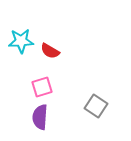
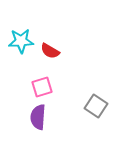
purple semicircle: moved 2 px left
